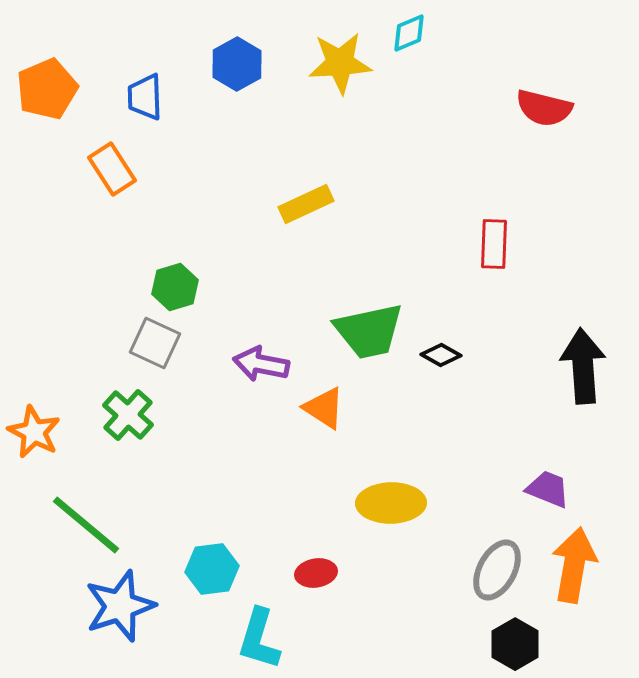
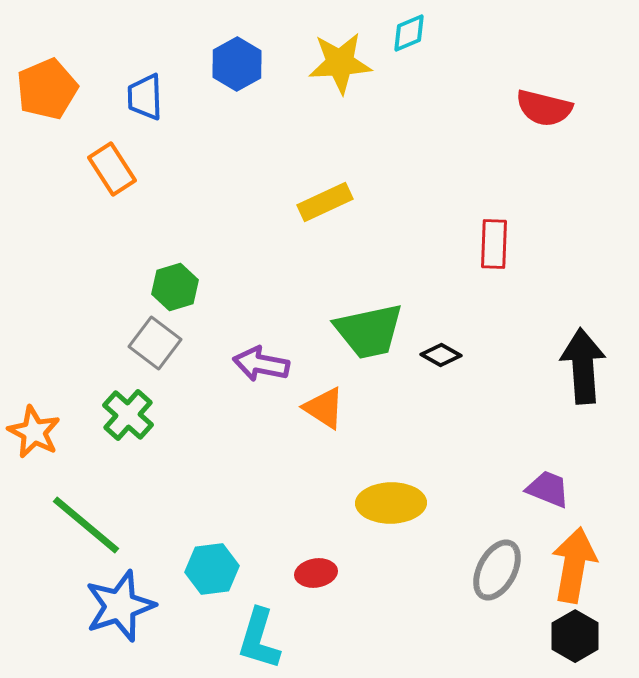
yellow rectangle: moved 19 px right, 2 px up
gray square: rotated 12 degrees clockwise
black hexagon: moved 60 px right, 8 px up
